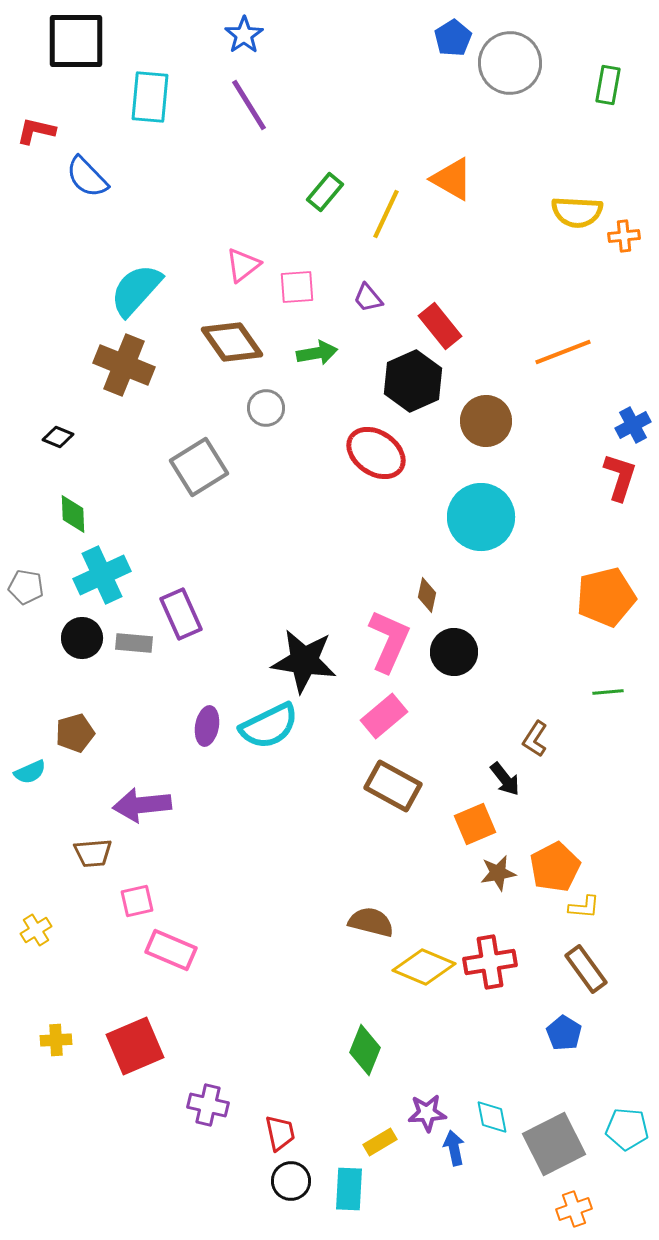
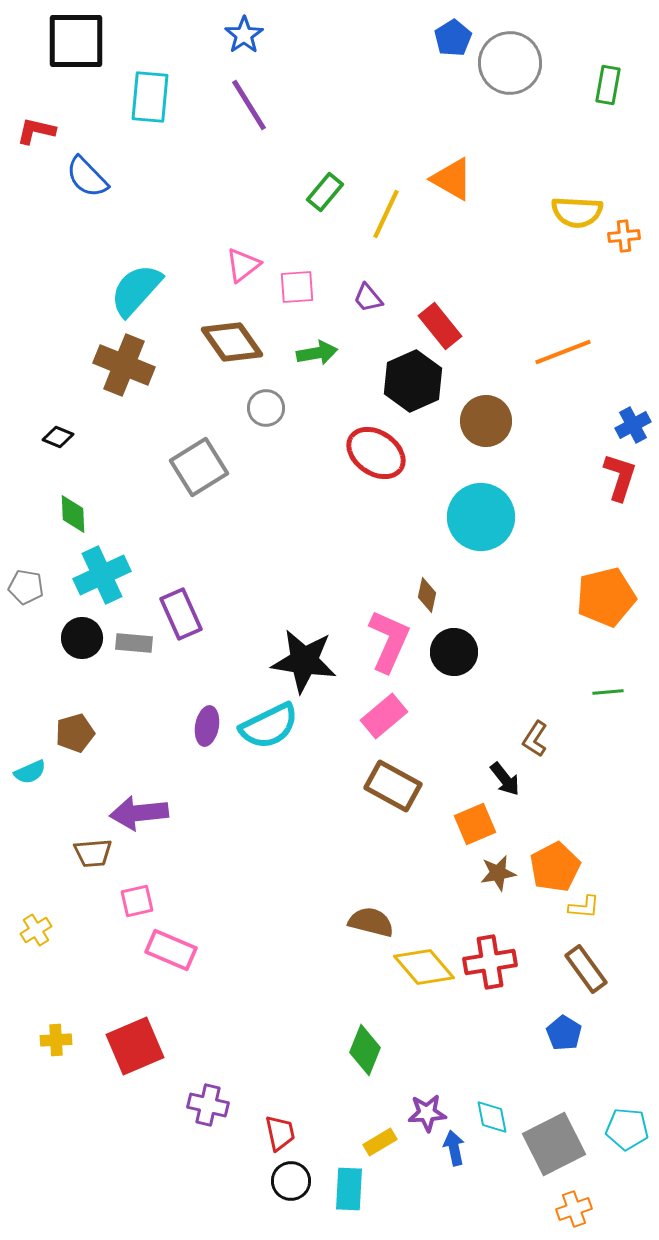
purple arrow at (142, 805): moved 3 px left, 8 px down
yellow diamond at (424, 967): rotated 26 degrees clockwise
